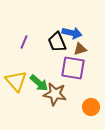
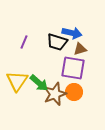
black trapezoid: rotated 50 degrees counterclockwise
yellow triangle: moved 1 px right; rotated 15 degrees clockwise
brown star: rotated 30 degrees counterclockwise
orange circle: moved 17 px left, 15 px up
